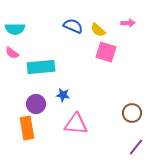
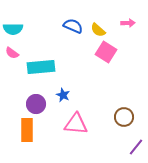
cyan semicircle: moved 2 px left
pink square: rotated 15 degrees clockwise
blue star: rotated 16 degrees clockwise
brown circle: moved 8 px left, 4 px down
orange rectangle: moved 2 px down; rotated 10 degrees clockwise
